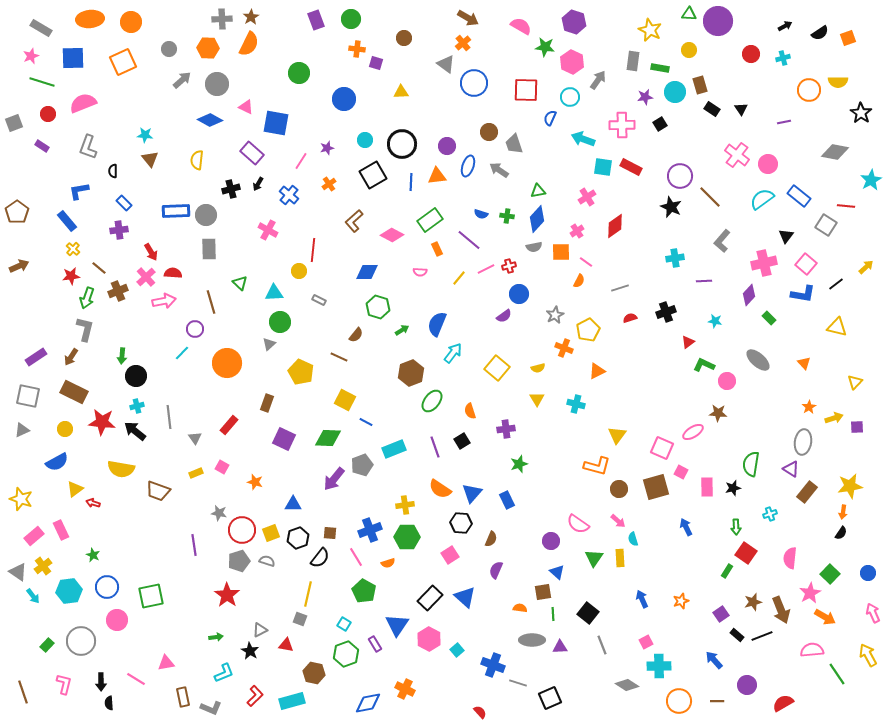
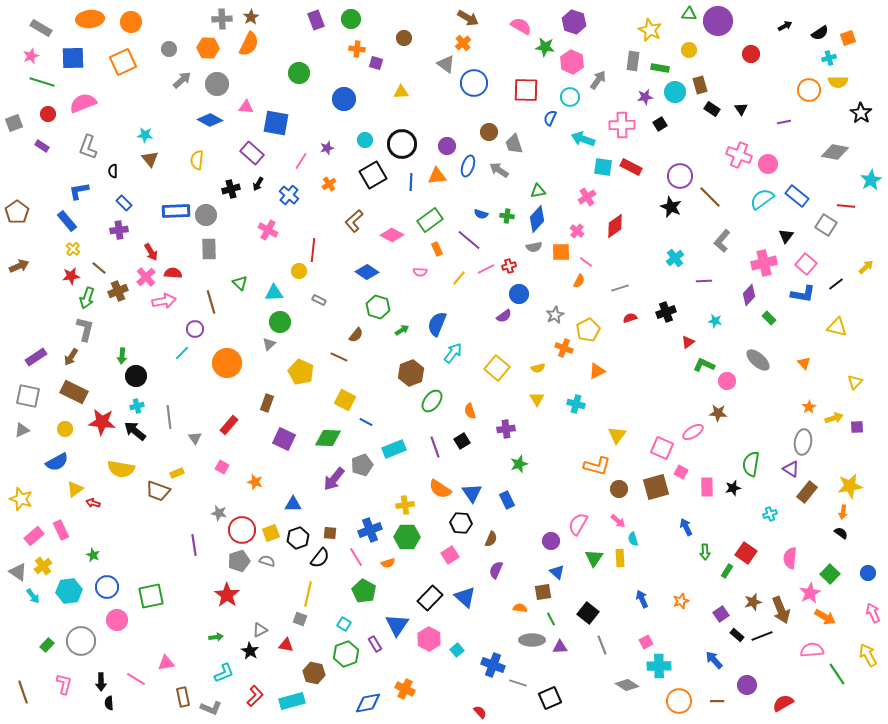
cyan cross at (783, 58): moved 46 px right
pink triangle at (246, 107): rotated 21 degrees counterclockwise
pink cross at (737, 155): moved 2 px right; rotated 15 degrees counterclockwise
blue rectangle at (799, 196): moved 2 px left
pink cross at (577, 231): rotated 16 degrees counterclockwise
cyan cross at (675, 258): rotated 30 degrees counterclockwise
blue diamond at (367, 272): rotated 35 degrees clockwise
yellow rectangle at (196, 473): moved 19 px left
blue triangle at (472, 493): rotated 15 degrees counterclockwise
pink semicircle at (578, 524): rotated 85 degrees clockwise
green arrow at (736, 527): moved 31 px left, 25 px down
black semicircle at (841, 533): rotated 88 degrees counterclockwise
green line at (553, 614): moved 2 px left, 5 px down; rotated 24 degrees counterclockwise
